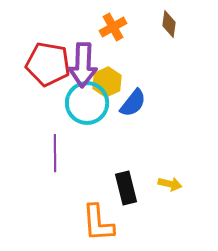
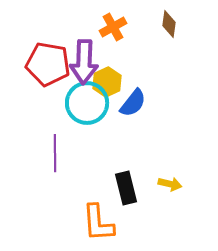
purple arrow: moved 1 px right, 3 px up
